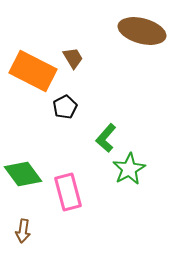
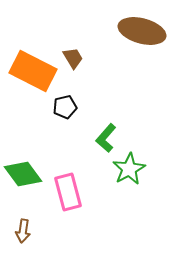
black pentagon: rotated 15 degrees clockwise
